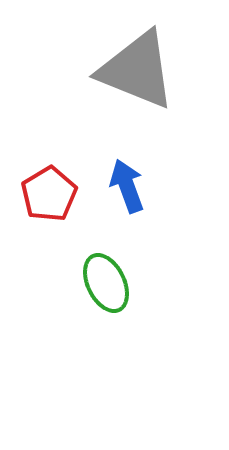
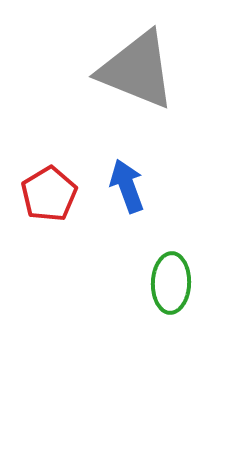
green ellipse: moved 65 px right; rotated 28 degrees clockwise
